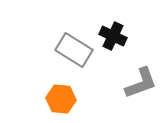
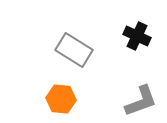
black cross: moved 24 px right
gray L-shape: moved 18 px down
